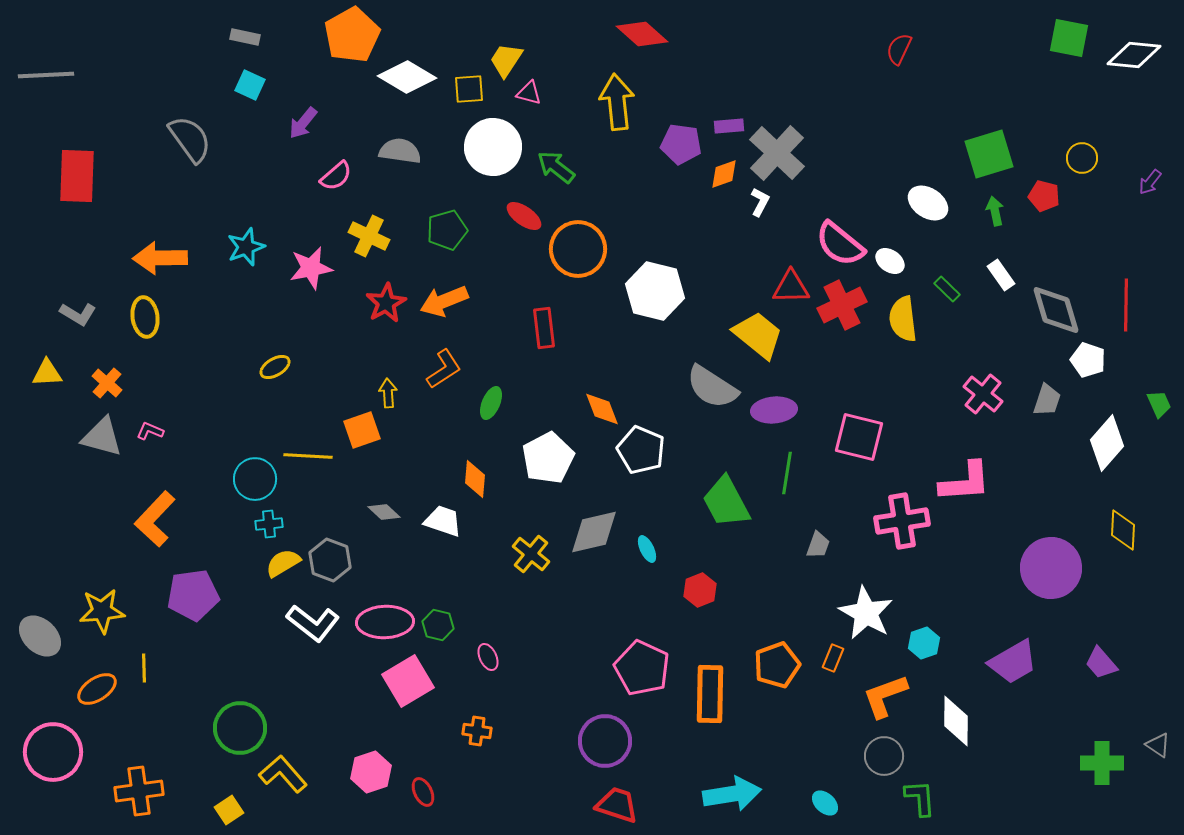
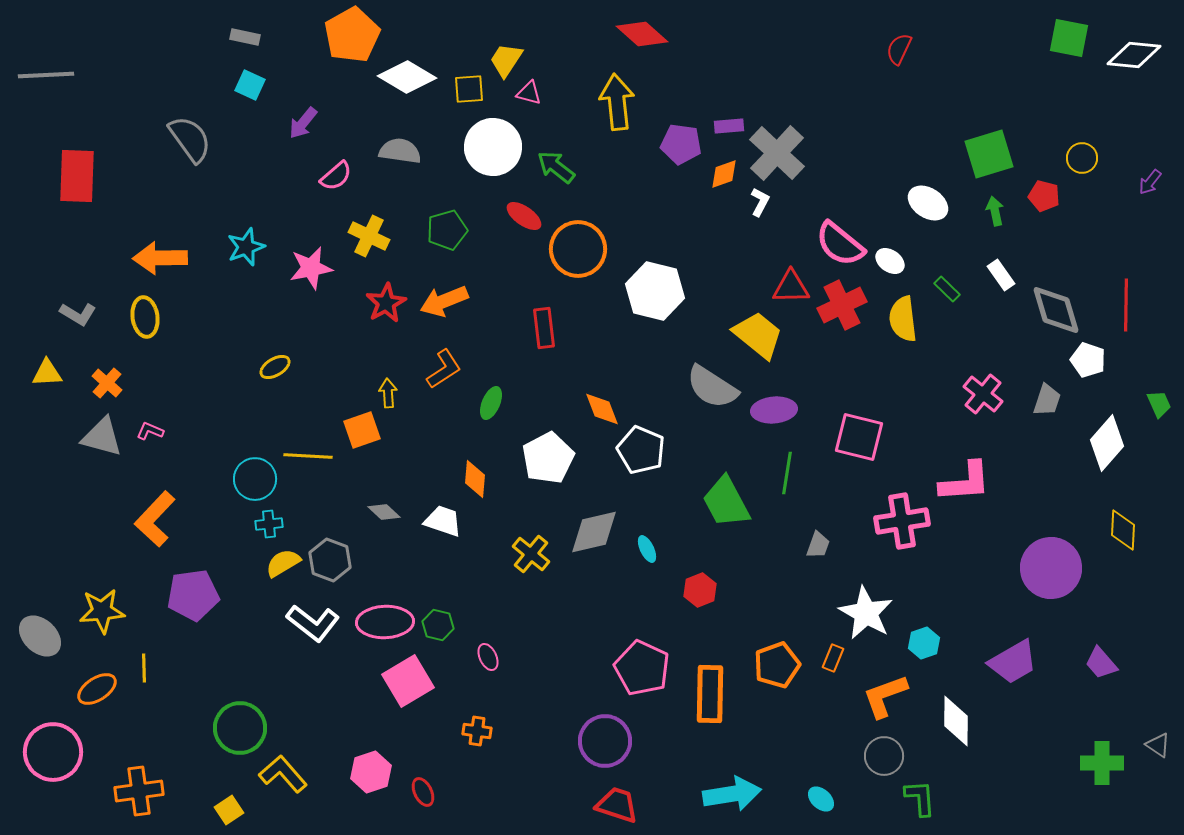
cyan ellipse at (825, 803): moved 4 px left, 4 px up
